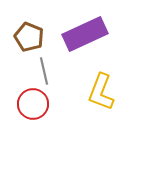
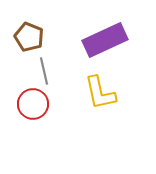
purple rectangle: moved 20 px right, 6 px down
yellow L-shape: moved 1 px left, 1 px down; rotated 33 degrees counterclockwise
